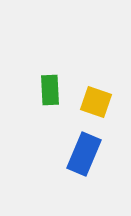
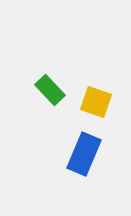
green rectangle: rotated 40 degrees counterclockwise
